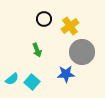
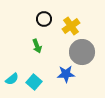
yellow cross: moved 1 px right
green arrow: moved 4 px up
cyan square: moved 2 px right
